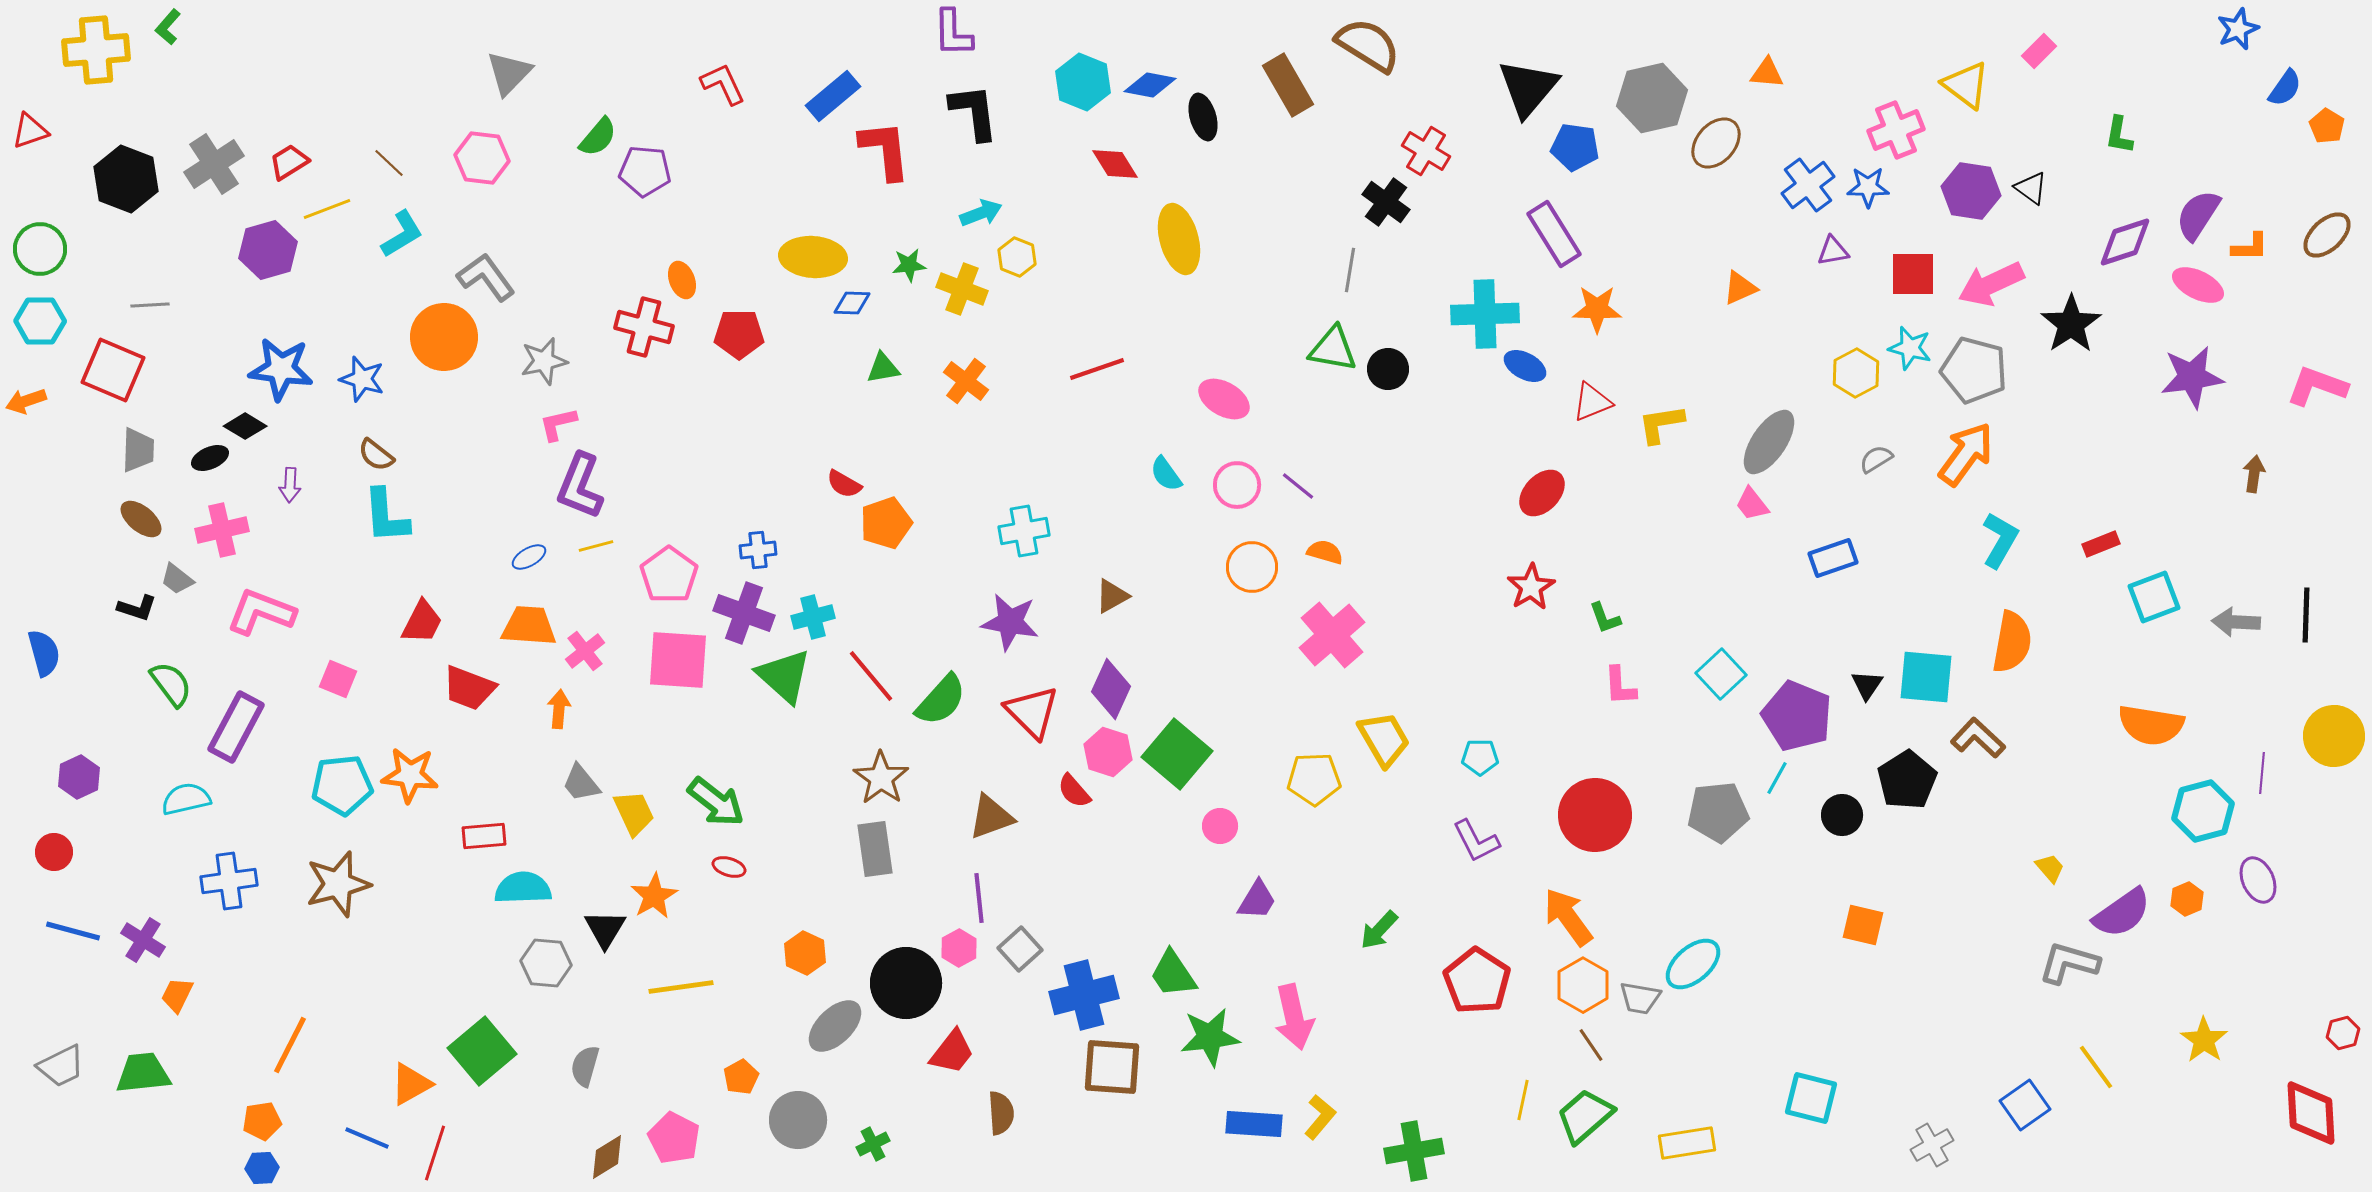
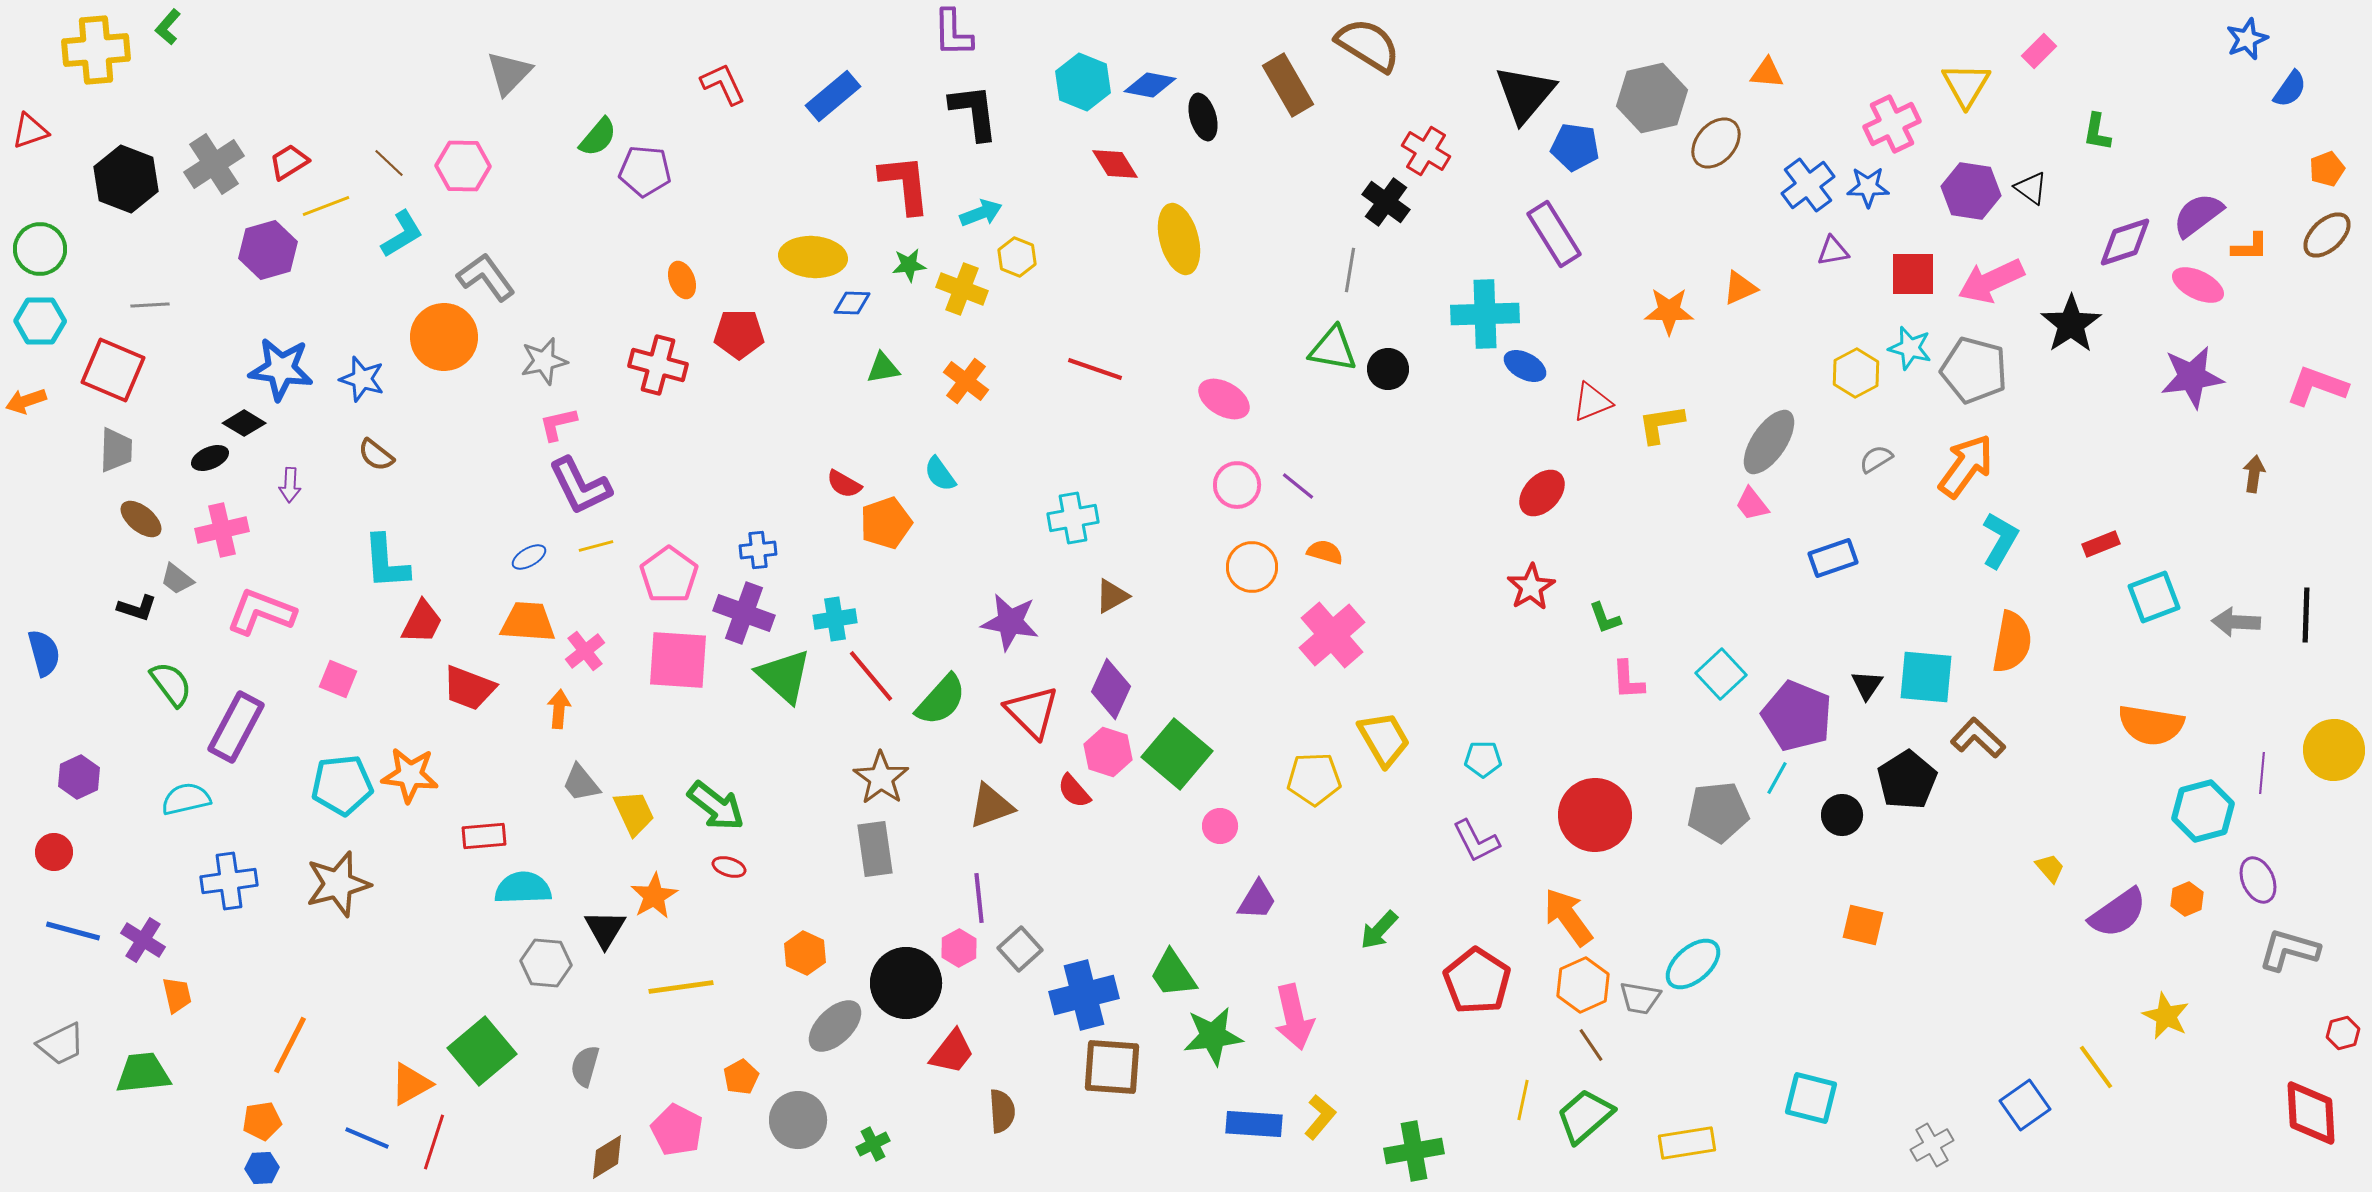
blue star at (2238, 29): moved 9 px right, 10 px down
yellow triangle at (1966, 85): rotated 24 degrees clockwise
black triangle at (1528, 88): moved 3 px left, 6 px down
blue semicircle at (2285, 88): moved 5 px right, 1 px down
orange pentagon at (2327, 126): moved 43 px down; rotated 20 degrees clockwise
pink cross at (1896, 130): moved 4 px left, 6 px up; rotated 4 degrees counterclockwise
green L-shape at (2119, 135): moved 22 px left, 3 px up
red L-shape at (885, 150): moved 20 px right, 34 px down
pink hexagon at (482, 158): moved 19 px left, 8 px down; rotated 6 degrees counterclockwise
yellow line at (327, 209): moved 1 px left, 3 px up
purple semicircle at (2198, 215): rotated 20 degrees clockwise
pink arrow at (1991, 284): moved 3 px up
orange star at (1597, 309): moved 72 px right, 2 px down
red cross at (644, 327): moved 14 px right, 38 px down
red line at (1097, 369): moved 2 px left; rotated 38 degrees clockwise
black diamond at (245, 426): moved 1 px left, 3 px up
gray trapezoid at (138, 450): moved 22 px left
orange arrow at (1966, 454): moved 12 px down
cyan semicircle at (1166, 474): moved 226 px left
purple L-shape at (580, 486): rotated 48 degrees counterclockwise
cyan L-shape at (386, 516): moved 46 px down
cyan cross at (1024, 531): moved 49 px right, 13 px up
cyan cross at (813, 617): moved 22 px right, 2 px down; rotated 6 degrees clockwise
orange trapezoid at (529, 626): moved 1 px left, 4 px up
pink L-shape at (1620, 686): moved 8 px right, 6 px up
yellow circle at (2334, 736): moved 14 px down
cyan pentagon at (1480, 757): moved 3 px right, 2 px down
green arrow at (716, 802): moved 4 px down
brown triangle at (991, 817): moved 11 px up
purple semicircle at (2122, 913): moved 4 px left
gray L-shape at (2069, 963): moved 220 px right, 13 px up
orange hexagon at (1583, 985): rotated 6 degrees clockwise
orange trapezoid at (177, 995): rotated 141 degrees clockwise
green star at (1210, 1037): moved 3 px right, 1 px up
yellow star at (2204, 1040): moved 38 px left, 24 px up; rotated 9 degrees counterclockwise
gray trapezoid at (61, 1066): moved 22 px up
brown semicircle at (1001, 1113): moved 1 px right, 2 px up
pink pentagon at (674, 1138): moved 3 px right, 8 px up
red line at (435, 1153): moved 1 px left, 11 px up
